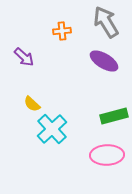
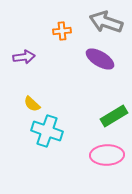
gray arrow: rotated 40 degrees counterclockwise
purple arrow: rotated 50 degrees counterclockwise
purple ellipse: moved 4 px left, 2 px up
green rectangle: rotated 16 degrees counterclockwise
cyan cross: moved 5 px left, 2 px down; rotated 28 degrees counterclockwise
